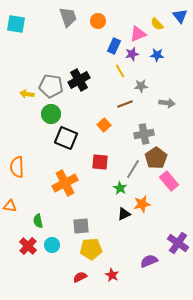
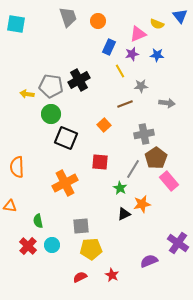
yellow semicircle: rotated 24 degrees counterclockwise
blue rectangle: moved 5 px left, 1 px down
